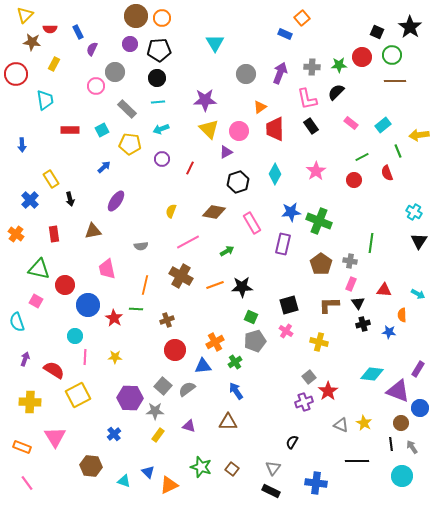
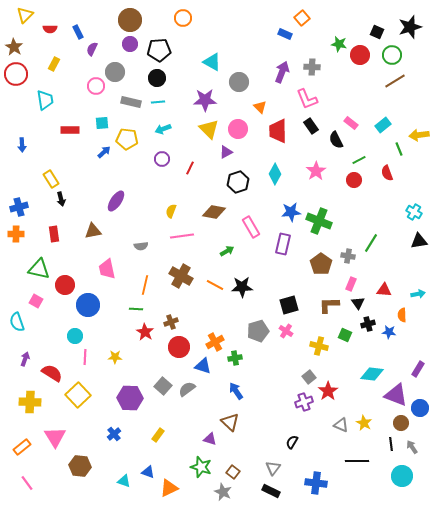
brown circle at (136, 16): moved 6 px left, 4 px down
orange circle at (162, 18): moved 21 px right
black star at (410, 27): rotated 20 degrees clockwise
brown star at (32, 42): moved 18 px left, 5 px down; rotated 24 degrees clockwise
cyan triangle at (215, 43): moved 3 px left, 19 px down; rotated 30 degrees counterclockwise
red circle at (362, 57): moved 2 px left, 2 px up
green star at (339, 65): moved 21 px up; rotated 14 degrees clockwise
purple arrow at (280, 73): moved 2 px right, 1 px up
gray circle at (246, 74): moved 7 px left, 8 px down
brown line at (395, 81): rotated 30 degrees counterclockwise
black semicircle at (336, 92): moved 48 px down; rotated 72 degrees counterclockwise
pink L-shape at (307, 99): rotated 10 degrees counterclockwise
orange triangle at (260, 107): rotated 40 degrees counterclockwise
gray rectangle at (127, 109): moved 4 px right, 7 px up; rotated 30 degrees counterclockwise
cyan arrow at (161, 129): moved 2 px right
red trapezoid at (275, 129): moved 3 px right, 2 px down
cyan square at (102, 130): moved 7 px up; rotated 24 degrees clockwise
pink circle at (239, 131): moved 1 px left, 2 px up
yellow pentagon at (130, 144): moved 3 px left, 5 px up
green line at (398, 151): moved 1 px right, 2 px up
green line at (362, 157): moved 3 px left, 3 px down
blue arrow at (104, 167): moved 15 px up
black arrow at (70, 199): moved 9 px left
blue cross at (30, 200): moved 11 px left, 7 px down; rotated 30 degrees clockwise
pink rectangle at (252, 223): moved 1 px left, 4 px down
orange cross at (16, 234): rotated 35 degrees counterclockwise
black triangle at (419, 241): rotated 48 degrees clockwise
pink line at (188, 242): moved 6 px left, 6 px up; rotated 20 degrees clockwise
green line at (371, 243): rotated 24 degrees clockwise
gray cross at (350, 261): moved 2 px left, 5 px up
orange line at (215, 285): rotated 48 degrees clockwise
cyan arrow at (418, 294): rotated 40 degrees counterclockwise
green square at (251, 317): moved 94 px right, 18 px down
red star at (114, 318): moved 31 px right, 14 px down
brown cross at (167, 320): moved 4 px right, 2 px down
black cross at (363, 324): moved 5 px right
gray pentagon at (255, 341): moved 3 px right, 10 px up
yellow cross at (319, 342): moved 4 px down
red circle at (175, 350): moved 4 px right, 3 px up
green cross at (235, 362): moved 4 px up; rotated 24 degrees clockwise
blue triangle at (203, 366): rotated 24 degrees clockwise
red semicircle at (54, 370): moved 2 px left, 3 px down
purple triangle at (398, 391): moved 2 px left, 4 px down
yellow square at (78, 395): rotated 15 degrees counterclockwise
gray star at (155, 411): moved 68 px right, 81 px down; rotated 24 degrees clockwise
brown triangle at (228, 422): moved 2 px right; rotated 42 degrees clockwise
purple triangle at (189, 426): moved 21 px right, 13 px down
orange rectangle at (22, 447): rotated 60 degrees counterclockwise
brown hexagon at (91, 466): moved 11 px left
brown square at (232, 469): moved 1 px right, 3 px down
blue triangle at (148, 472): rotated 24 degrees counterclockwise
orange triangle at (169, 485): moved 3 px down
